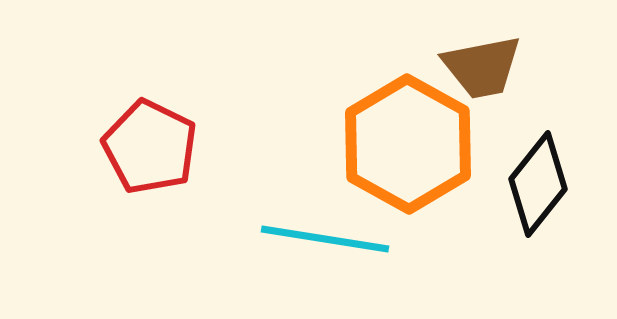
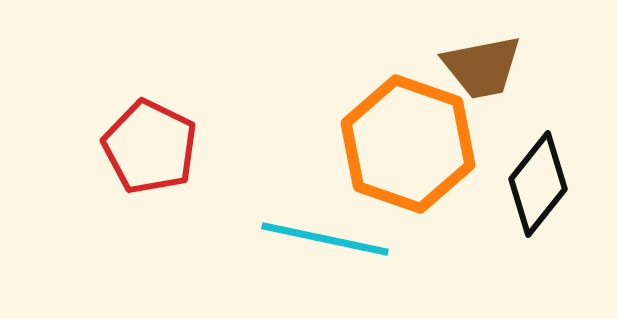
orange hexagon: rotated 10 degrees counterclockwise
cyan line: rotated 3 degrees clockwise
